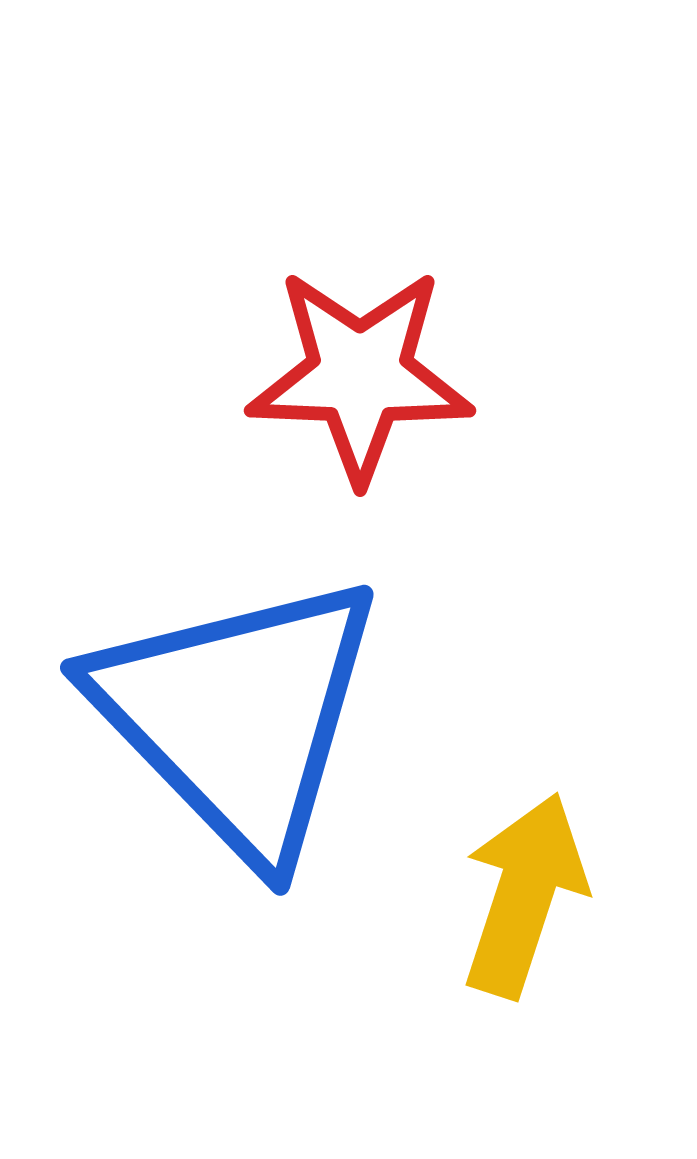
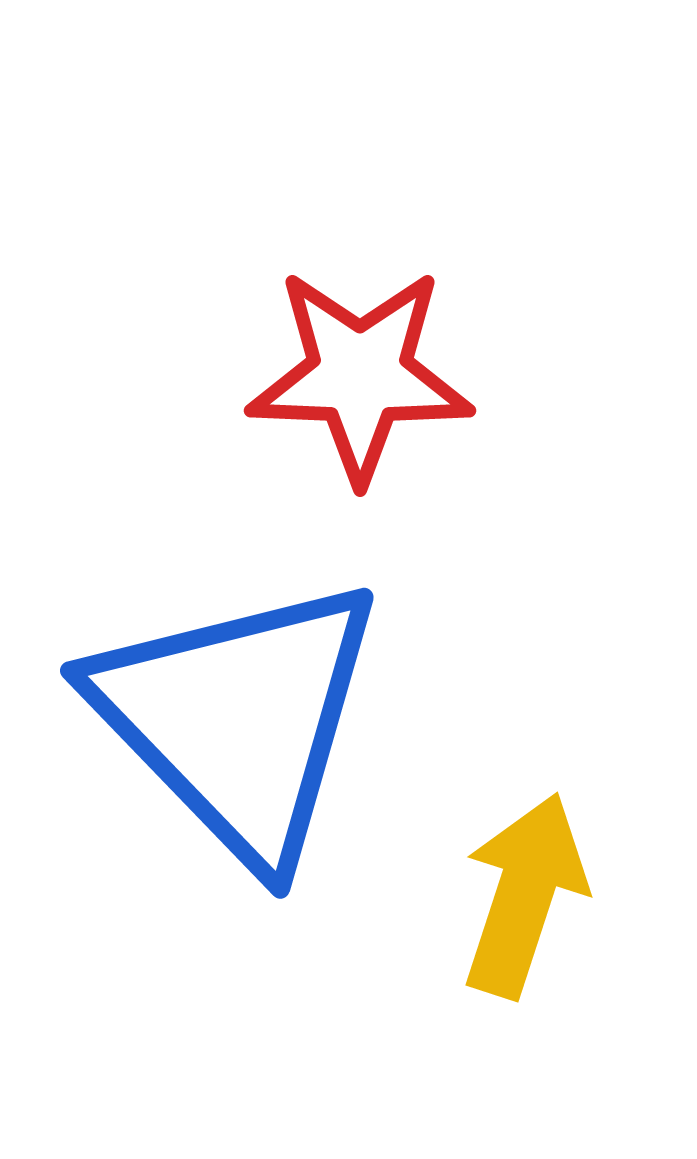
blue triangle: moved 3 px down
